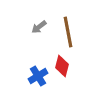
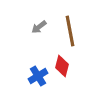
brown line: moved 2 px right, 1 px up
